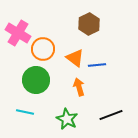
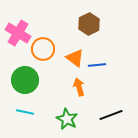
green circle: moved 11 px left
